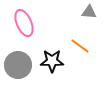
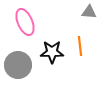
pink ellipse: moved 1 px right, 1 px up
orange line: rotated 48 degrees clockwise
black star: moved 9 px up
